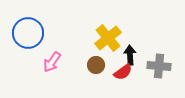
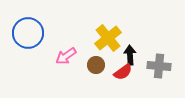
pink arrow: moved 14 px right, 6 px up; rotated 20 degrees clockwise
